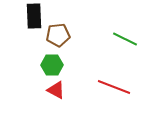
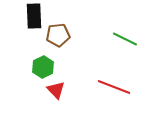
green hexagon: moved 9 px left, 2 px down; rotated 25 degrees counterclockwise
red triangle: rotated 18 degrees clockwise
